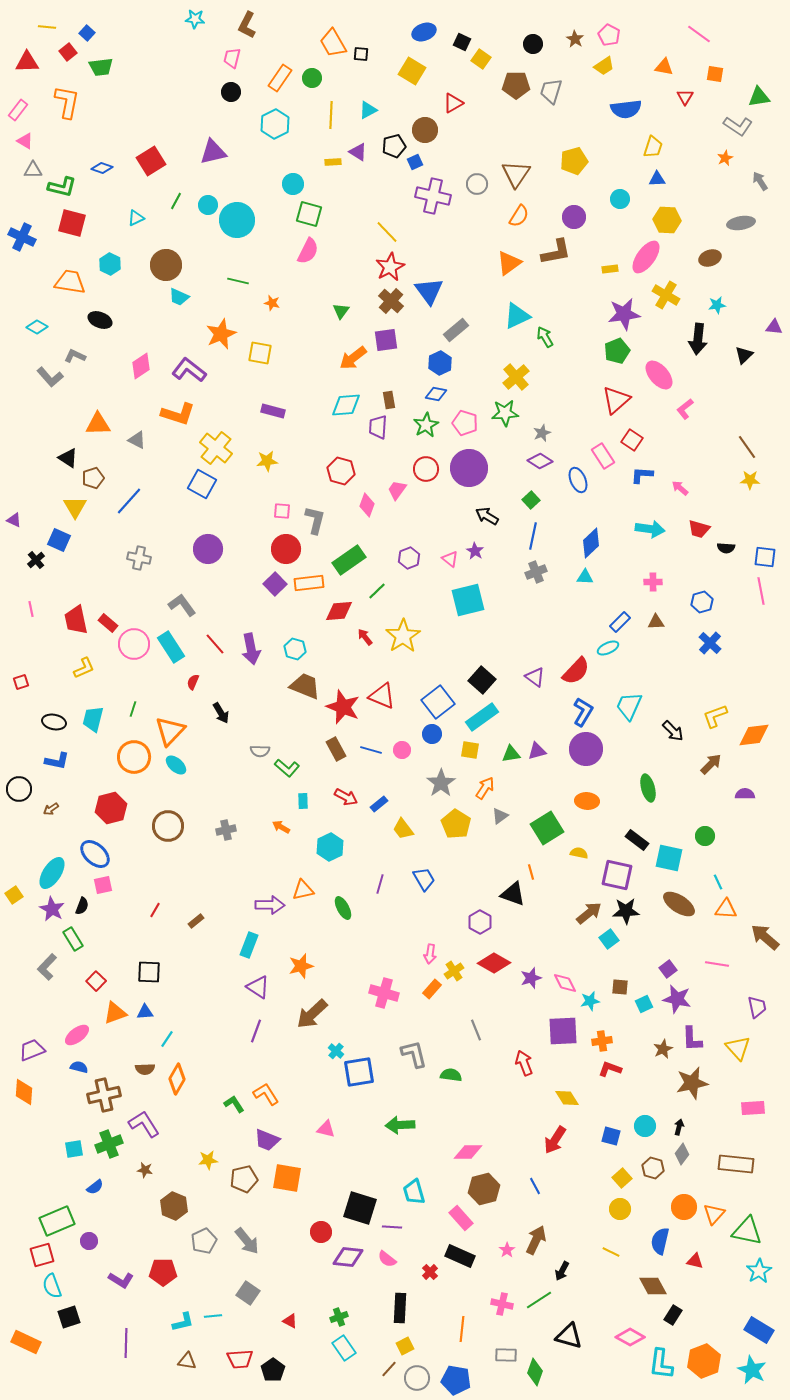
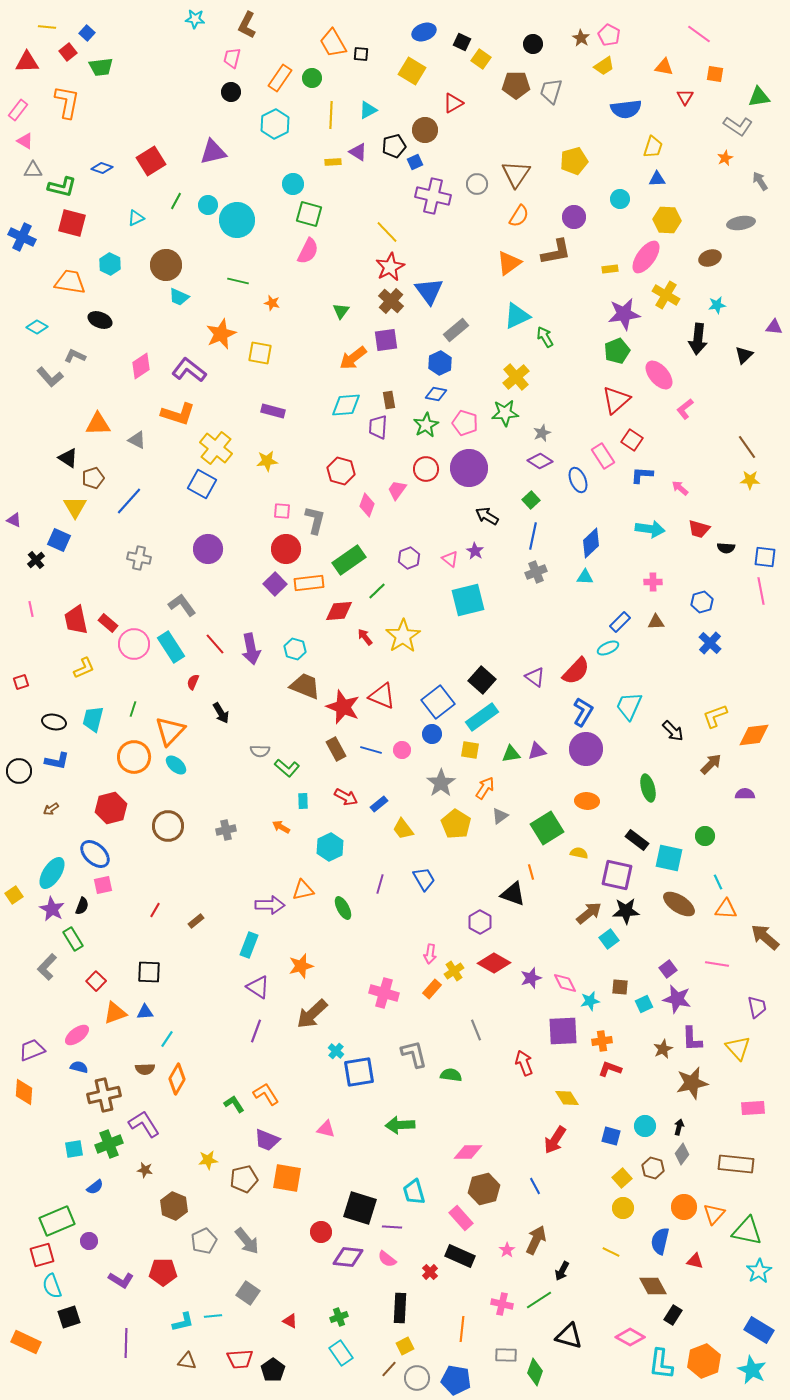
brown star at (575, 39): moved 6 px right, 1 px up
black circle at (19, 789): moved 18 px up
yellow circle at (620, 1209): moved 3 px right, 1 px up
cyan rectangle at (344, 1348): moved 3 px left, 5 px down
